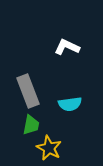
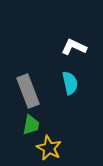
white L-shape: moved 7 px right
cyan semicircle: moved 21 px up; rotated 95 degrees counterclockwise
